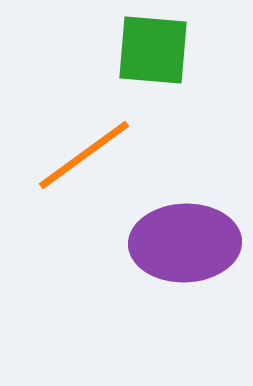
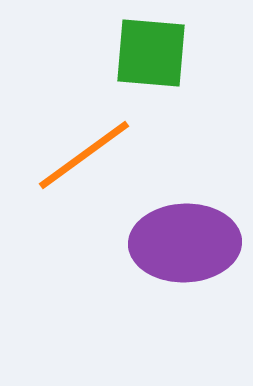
green square: moved 2 px left, 3 px down
